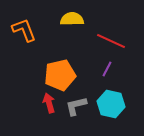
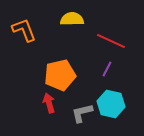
gray L-shape: moved 6 px right, 7 px down
